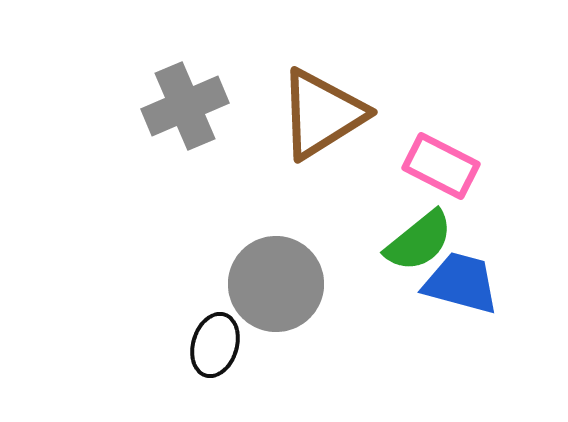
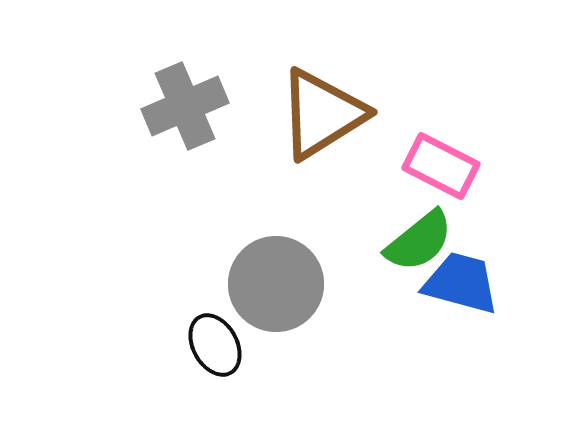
black ellipse: rotated 46 degrees counterclockwise
